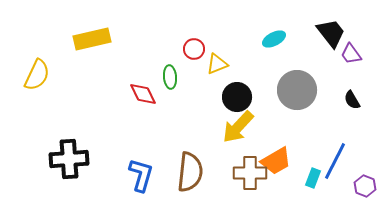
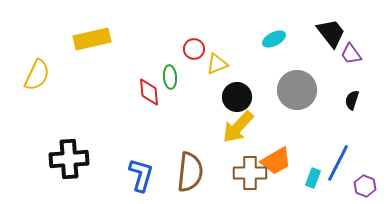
red diamond: moved 6 px right, 2 px up; rotated 20 degrees clockwise
black semicircle: rotated 48 degrees clockwise
blue line: moved 3 px right, 2 px down
